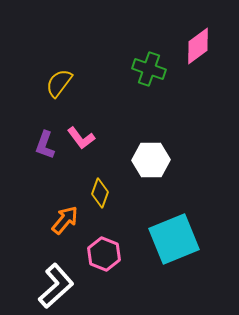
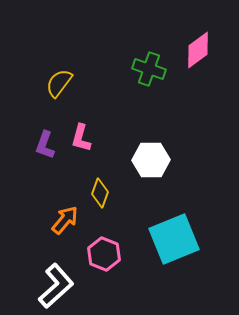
pink diamond: moved 4 px down
pink L-shape: rotated 52 degrees clockwise
